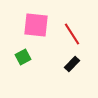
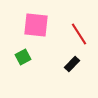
red line: moved 7 px right
